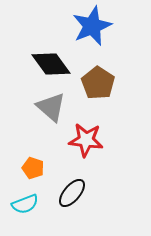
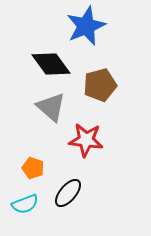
blue star: moved 6 px left
brown pentagon: moved 2 px right, 2 px down; rotated 24 degrees clockwise
black ellipse: moved 4 px left
